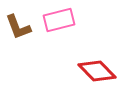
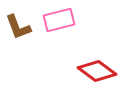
red diamond: rotated 9 degrees counterclockwise
